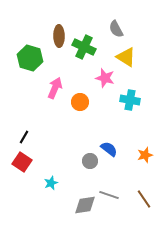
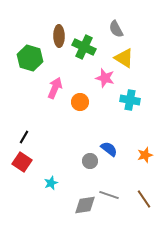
yellow triangle: moved 2 px left, 1 px down
